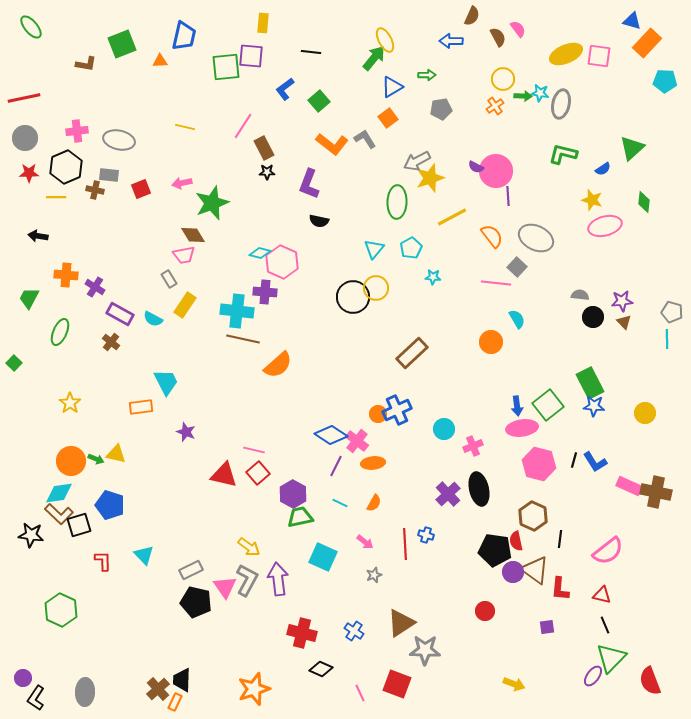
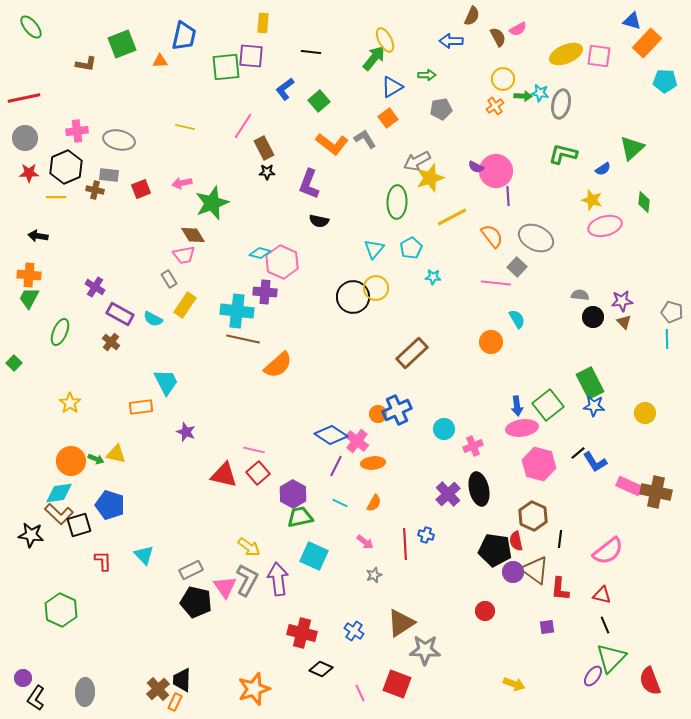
pink semicircle at (518, 29): rotated 96 degrees clockwise
orange cross at (66, 275): moved 37 px left
black line at (574, 460): moved 4 px right, 7 px up; rotated 35 degrees clockwise
cyan square at (323, 557): moved 9 px left, 1 px up
